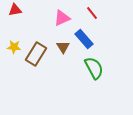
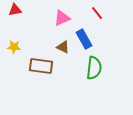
red line: moved 5 px right
blue rectangle: rotated 12 degrees clockwise
brown triangle: rotated 32 degrees counterclockwise
brown rectangle: moved 5 px right, 12 px down; rotated 65 degrees clockwise
green semicircle: rotated 35 degrees clockwise
